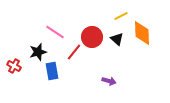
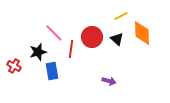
pink line: moved 1 px left, 1 px down; rotated 12 degrees clockwise
red line: moved 3 px left, 3 px up; rotated 30 degrees counterclockwise
